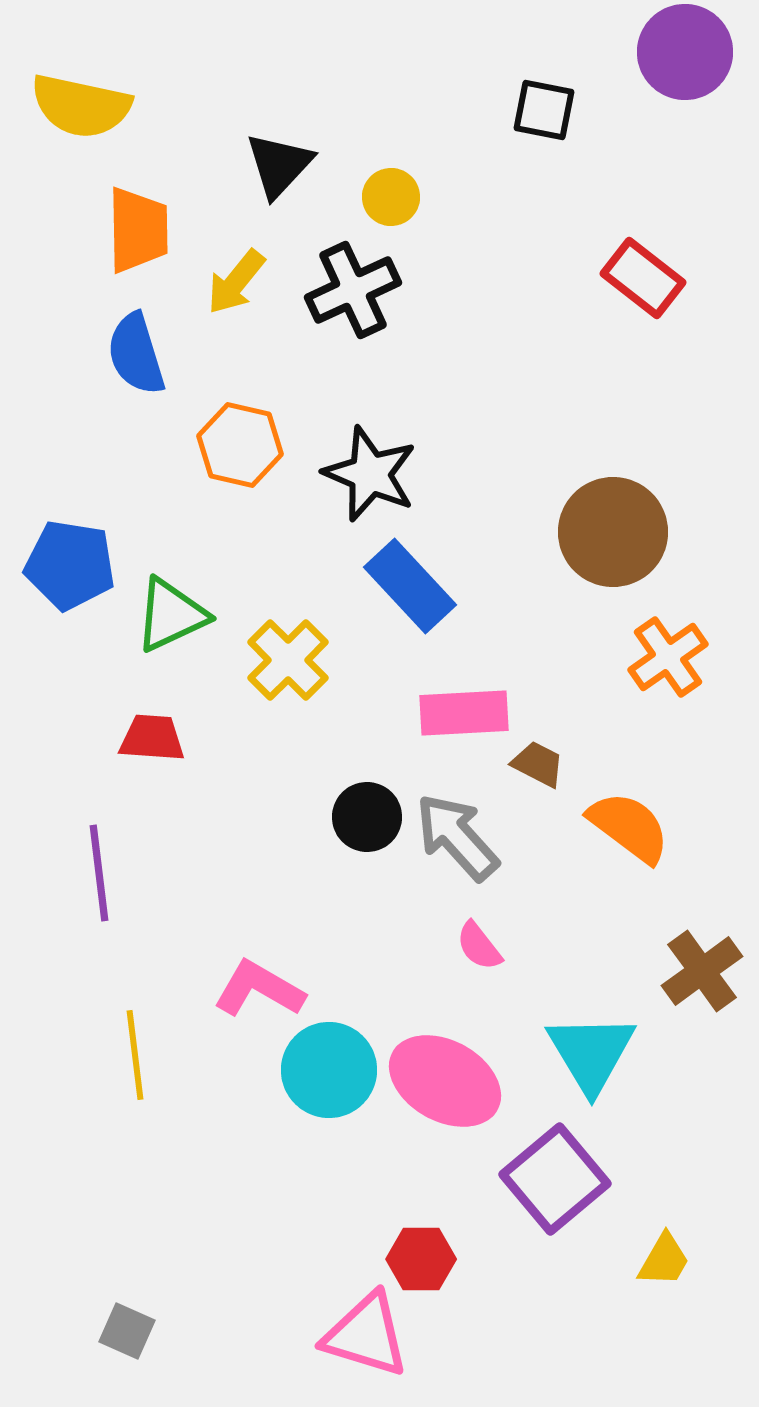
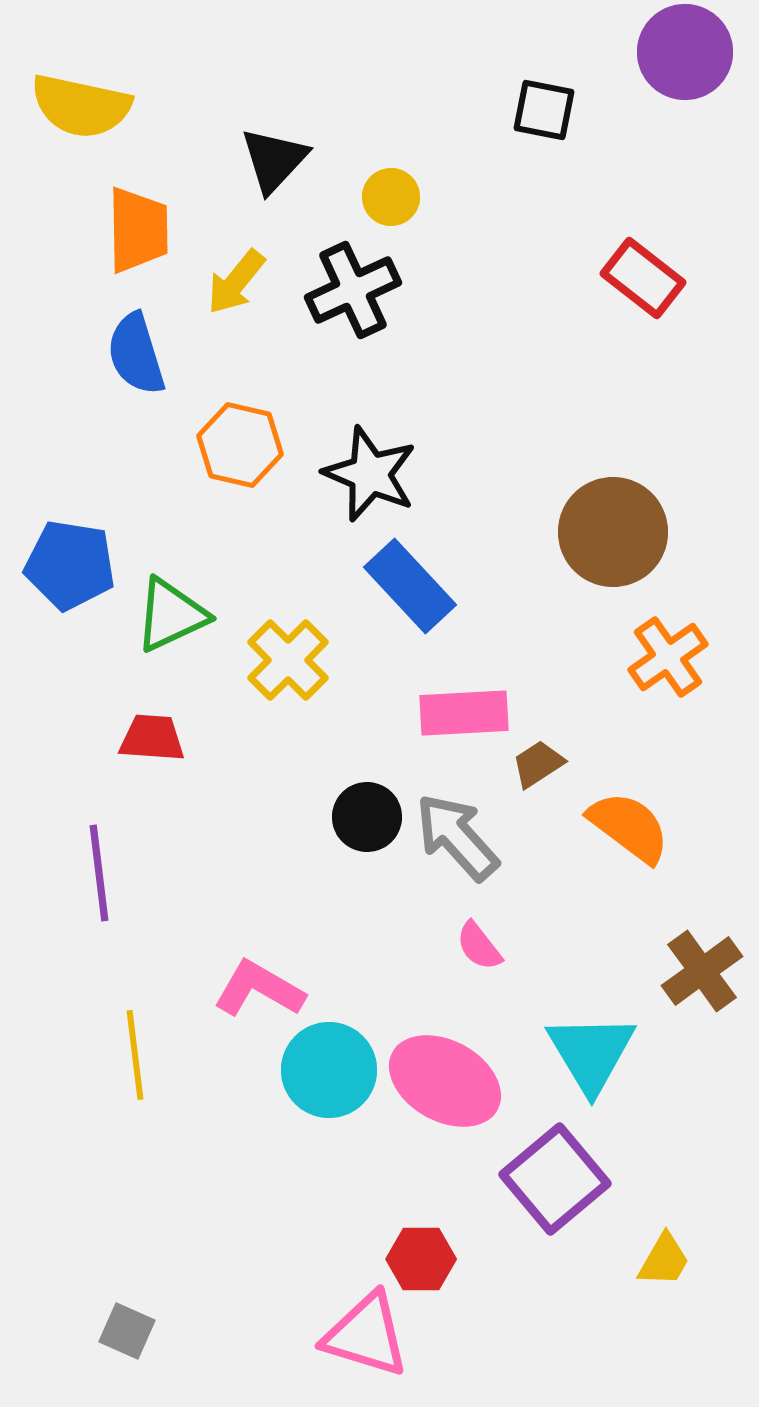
black triangle: moved 5 px left, 5 px up
brown trapezoid: rotated 60 degrees counterclockwise
